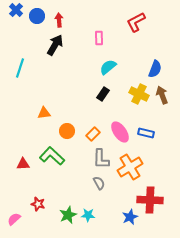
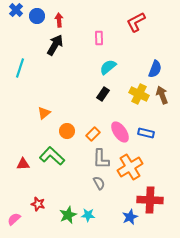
orange triangle: rotated 32 degrees counterclockwise
